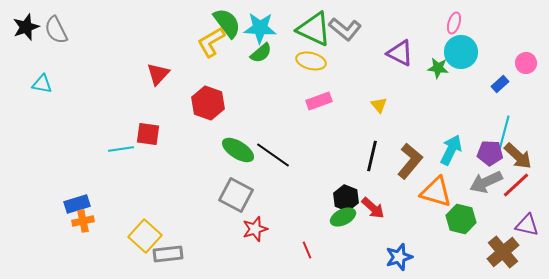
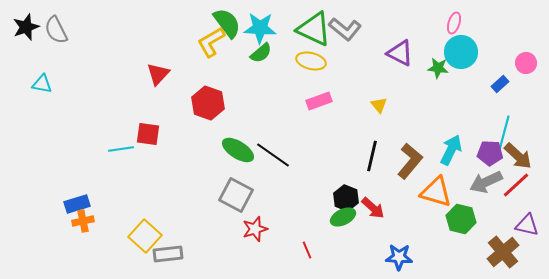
blue star at (399, 257): rotated 20 degrees clockwise
